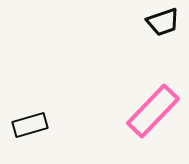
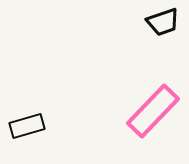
black rectangle: moved 3 px left, 1 px down
